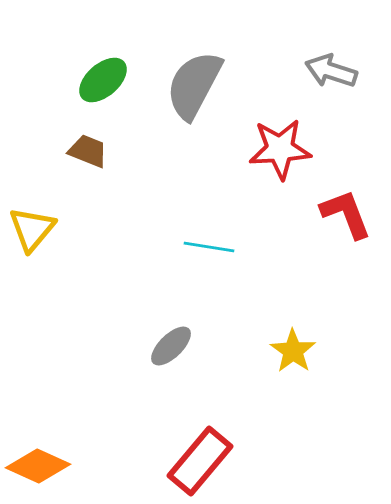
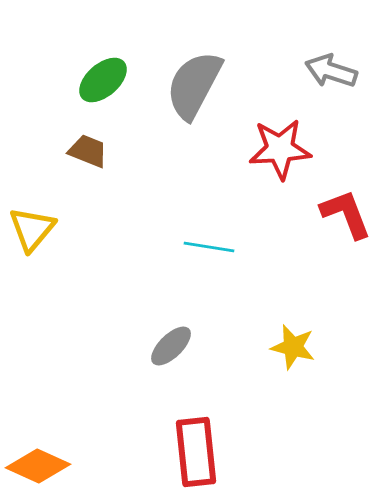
yellow star: moved 4 px up; rotated 21 degrees counterclockwise
red rectangle: moved 4 px left, 9 px up; rotated 46 degrees counterclockwise
